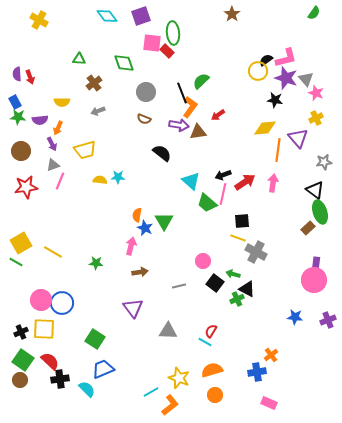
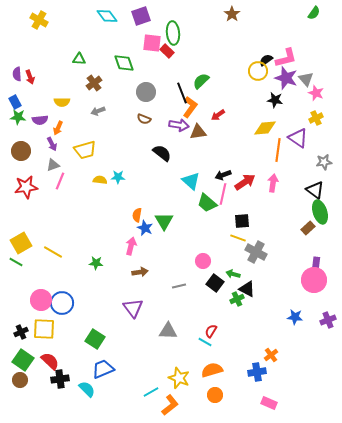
purple triangle at (298, 138): rotated 15 degrees counterclockwise
